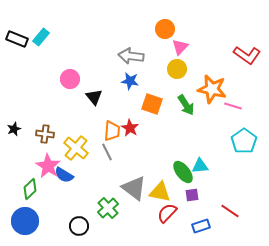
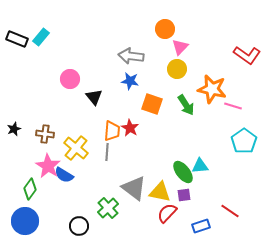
gray line: rotated 30 degrees clockwise
green diamond: rotated 10 degrees counterclockwise
purple square: moved 8 px left
